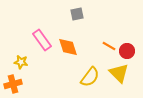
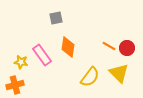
gray square: moved 21 px left, 4 px down
pink rectangle: moved 15 px down
orange diamond: rotated 25 degrees clockwise
red circle: moved 3 px up
orange cross: moved 2 px right, 1 px down
